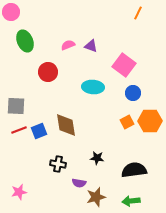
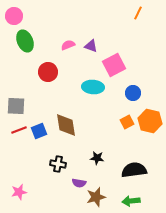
pink circle: moved 3 px right, 4 px down
pink square: moved 10 px left; rotated 25 degrees clockwise
orange hexagon: rotated 15 degrees clockwise
